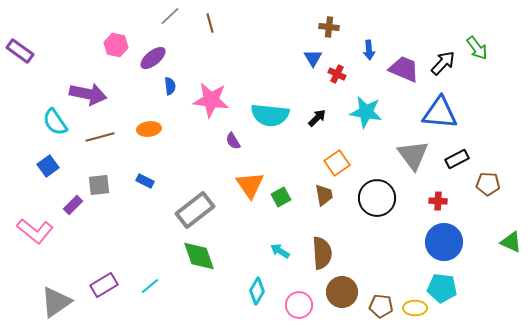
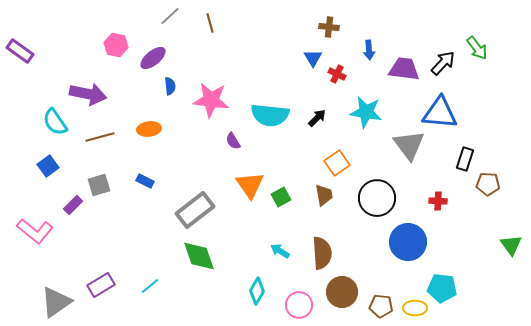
purple trapezoid at (404, 69): rotated 16 degrees counterclockwise
gray triangle at (413, 155): moved 4 px left, 10 px up
black rectangle at (457, 159): moved 8 px right; rotated 45 degrees counterclockwise
gray square at (99, 185): rotated 10 degrees counterclockwise
blue circle at (444, 242): moved 36 px left
green triangle at (511, 242): moved 3 px down; rotated 30 degrees clockwise
purple rectangle at (104, 285): moved 3 px left
